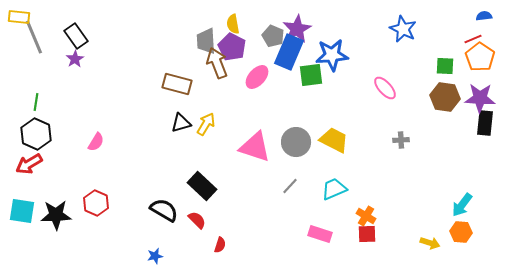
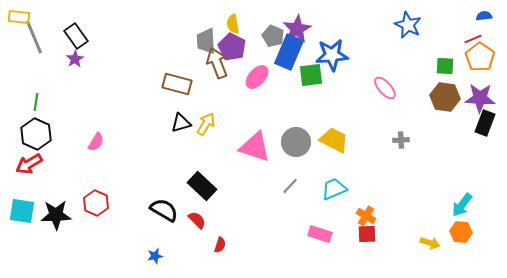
blue star at (403, 29): moved 5 px right, 4 px up
black rectangle at (485, 123): rotated 15 degrees clockwise
